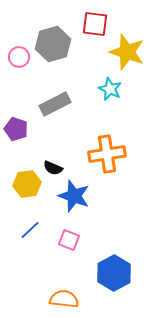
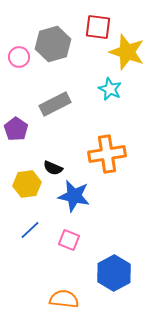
red square: moved 3 px right, 3 px down
purple pentagon: rotated 15 degrees clockwise
blue star: rotated 8 degrees counterclockwise
